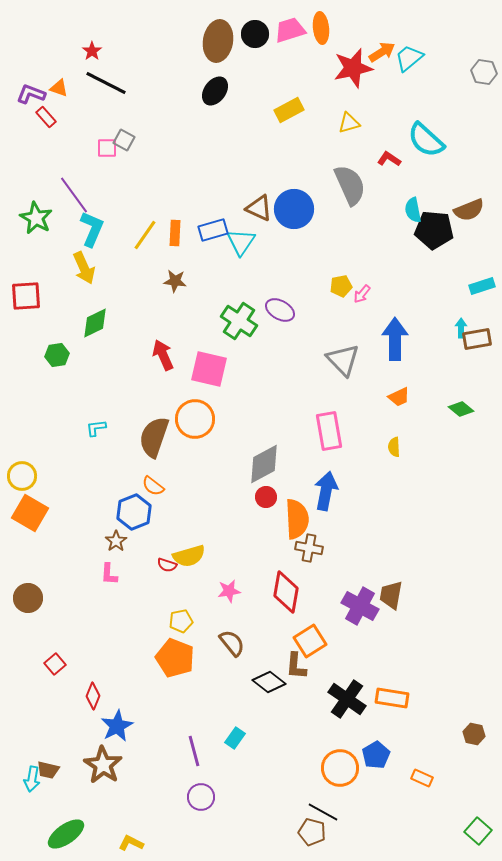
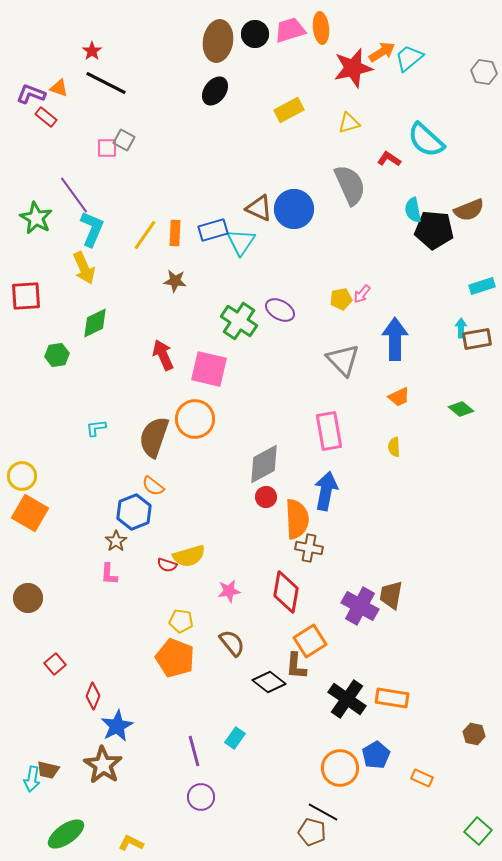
red rectangle at (46, 117): rotated 10 degrees counterclockwise
yellow pentagon at (341, 286): moved 13 px down
yellow pentagon at (181, 621): rotated 20 degrees clockwise
